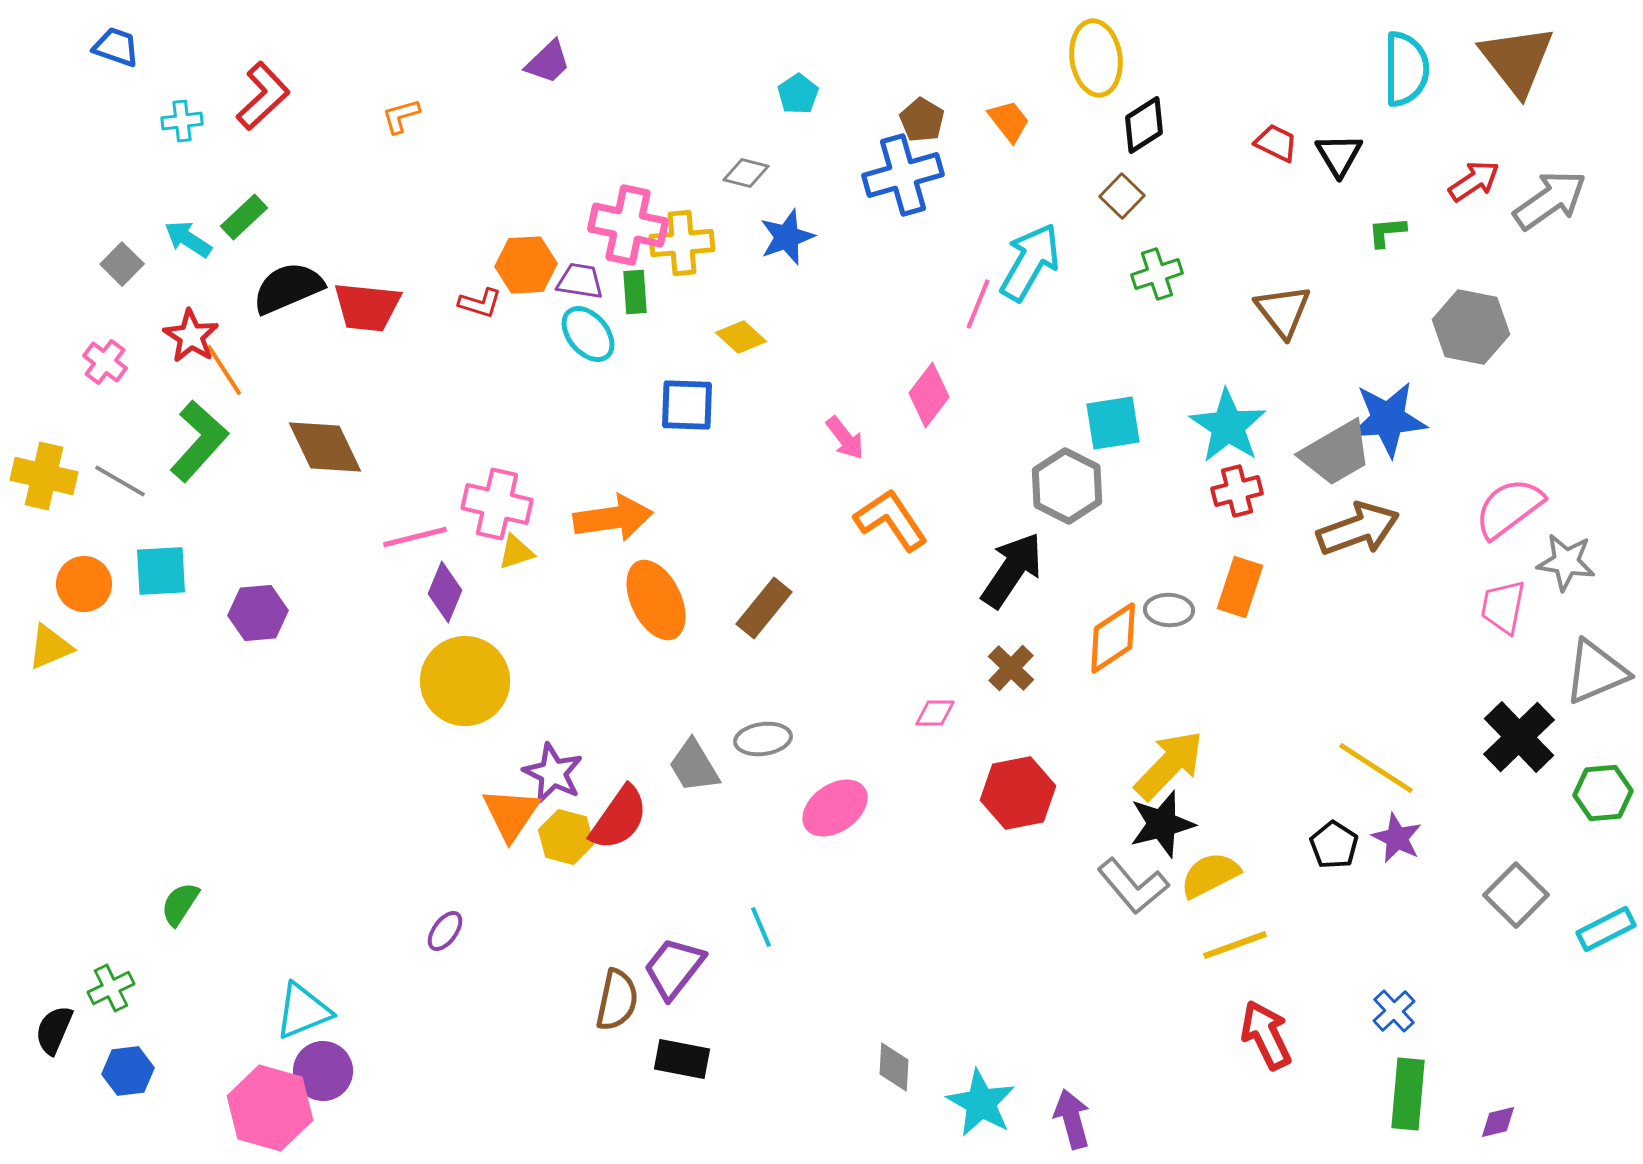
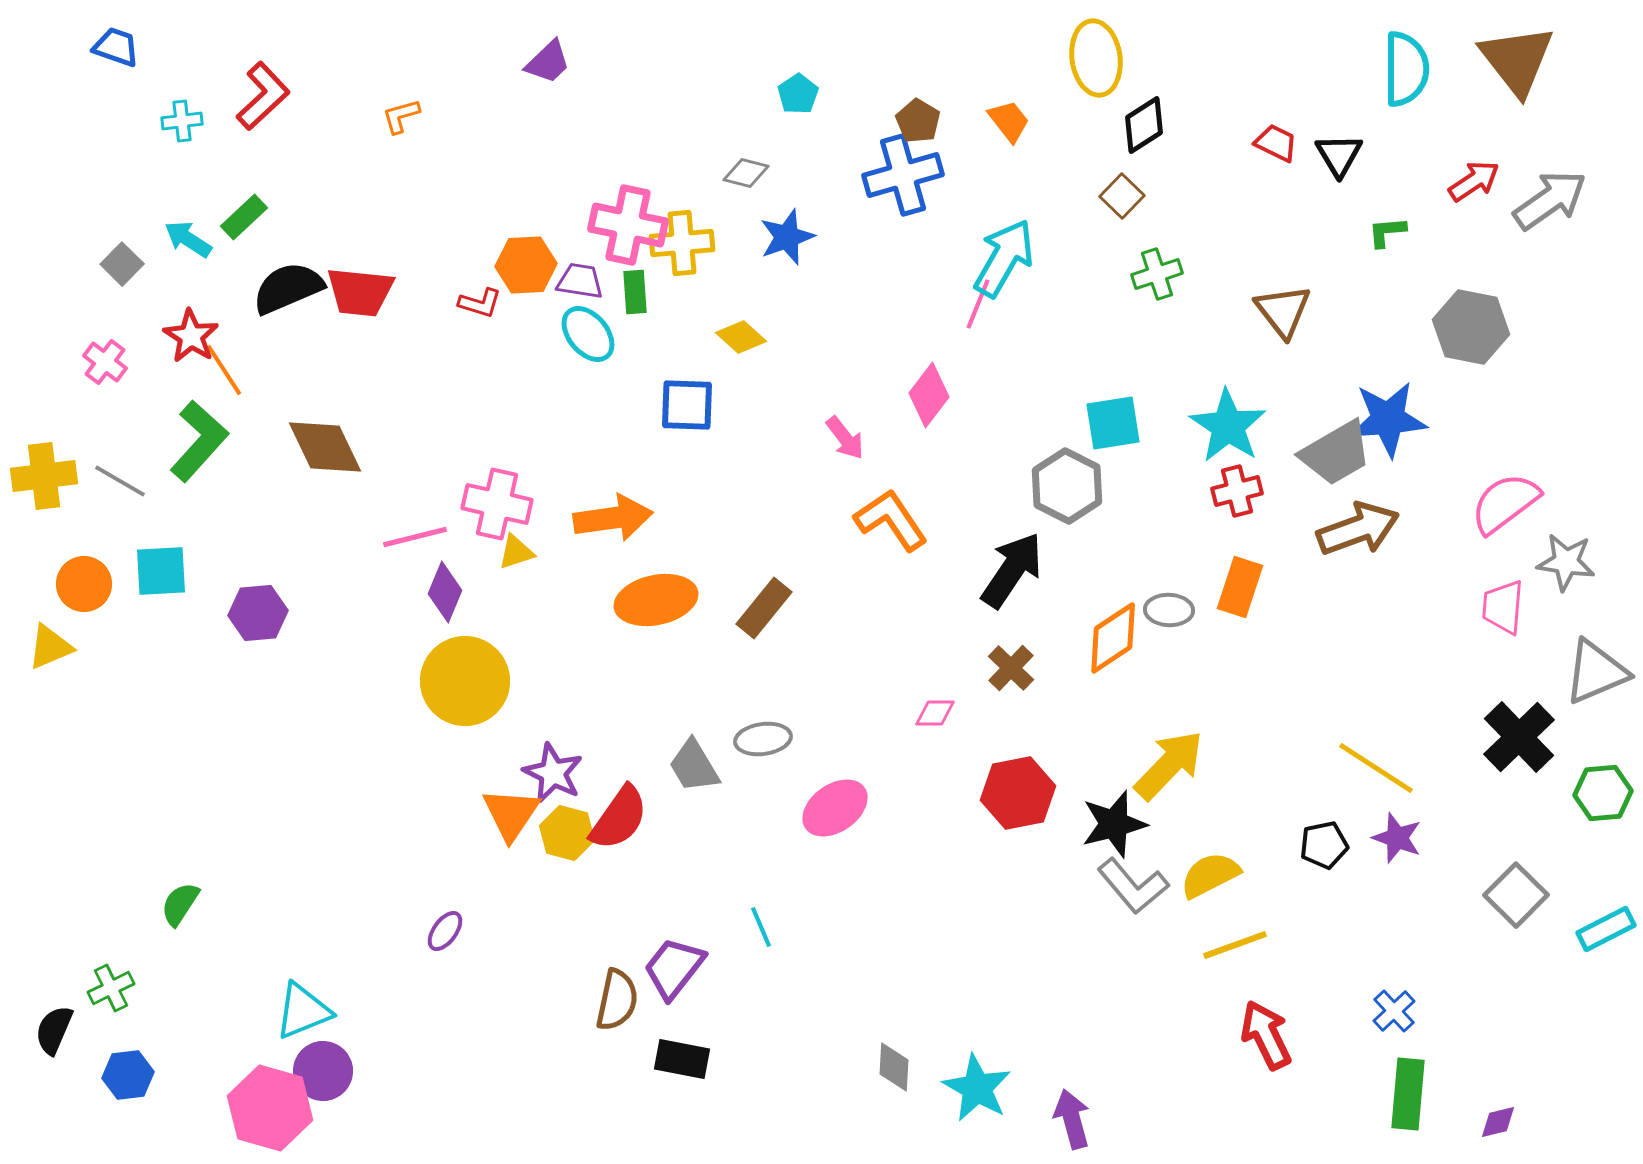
brown pentagon at (922, 120): moved 4 px left, 1 px down
cyan arrow at (1030, 262): moved 26 px left, 4 px up
red trapezoid at (367, 307): moved 7 px left, 15 px up
yellow cross at (44, 476): rotated 20 degrees counterclockwise
pink semicircle at (1509, 508): moved 4 px left, 5 px up
orange ellipse at (656, 600): rotated 76 degrees counterclockwise
pink trapezoid at (1503, 607): rotated 6 degrees counterclockwise
black star at (1162, 824): moved 48 px left
yellow hexagon at (566, 837): moved 1 px right, 4 px up
purple star at (1397, 838): rotated 6 degrees counterclockwise
black pentagon at (1334, 845): moved 10 px left; rotated 27 degrees clockwise
blue hexagon at (128, 1071): moved 4 px down
cyan star at (981, 1103): moved 4 px left, 15 px up
